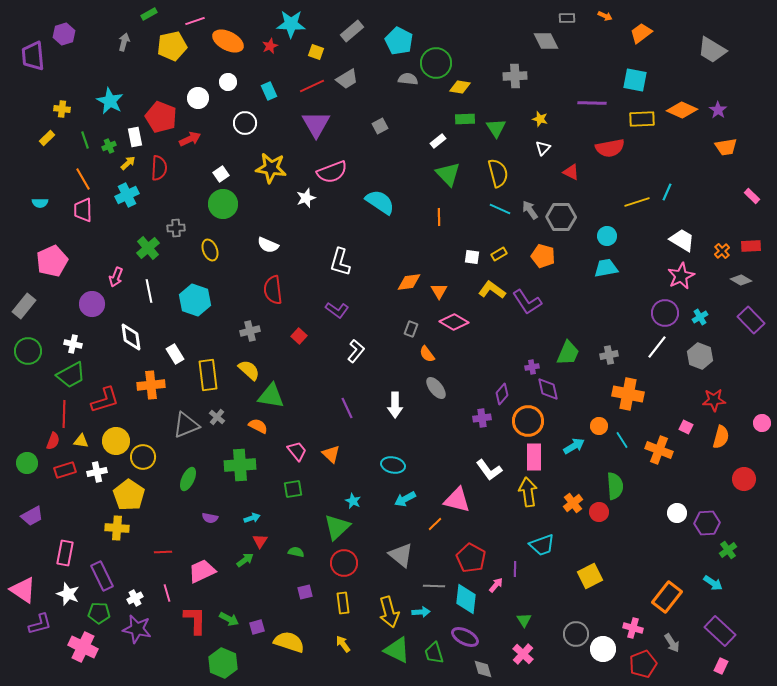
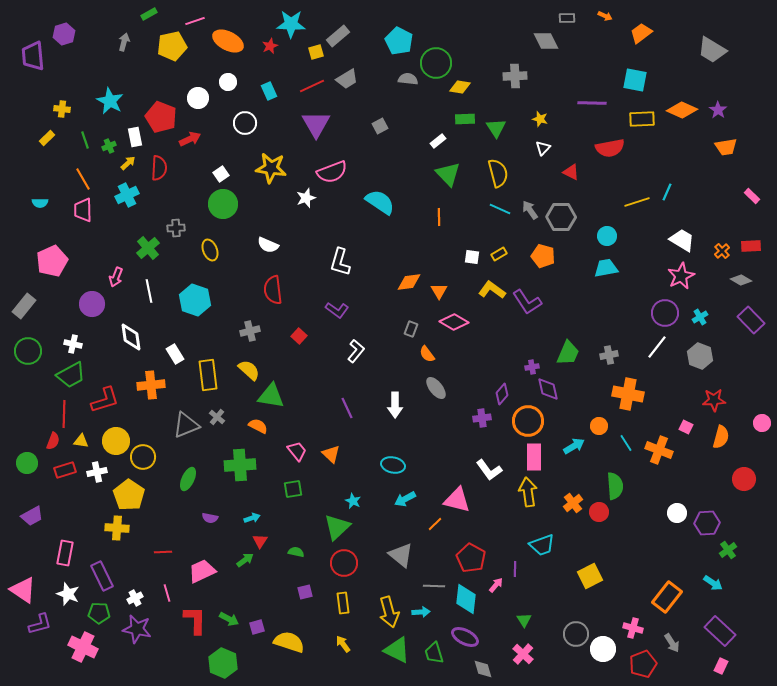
gray rectangle at (352, 31): moved 14 px left, 5 px down
yellow square at (316, 52): rotated 35 degrees counterclockwise
cyan line at (622, 440): moved 4 px right, 3 px down
